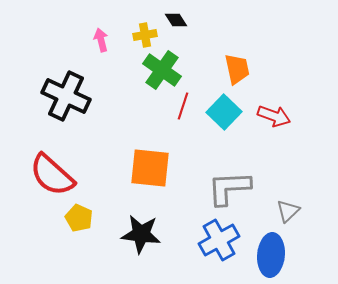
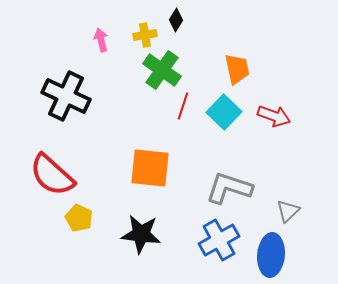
black diamond: rotated 65 degrees clockwise
gray L-shape: rotated 21 degrees clockwise
